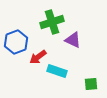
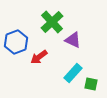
green cross: rotated 25 degrees counterclockwise
red arrow: moved 1 px right
cyan rectangle: moved 16 px right, 2 px down; rotated 66 degrees counterclockwise
green square: rotated 16 degrees clockwise
